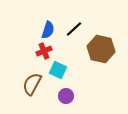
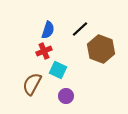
black line: moved 6 px right
brown hexagon: rotated 8 degrees clockwise
